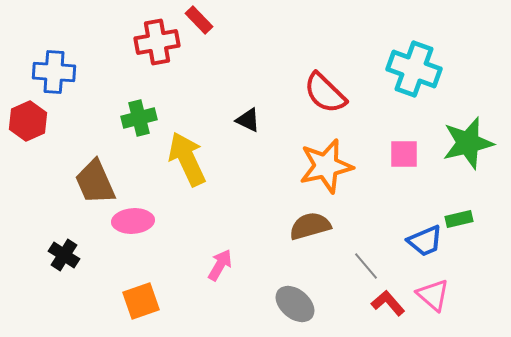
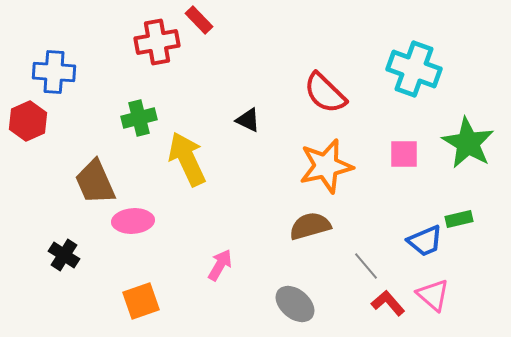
green star: rotated 28 degrees counterclockwise
